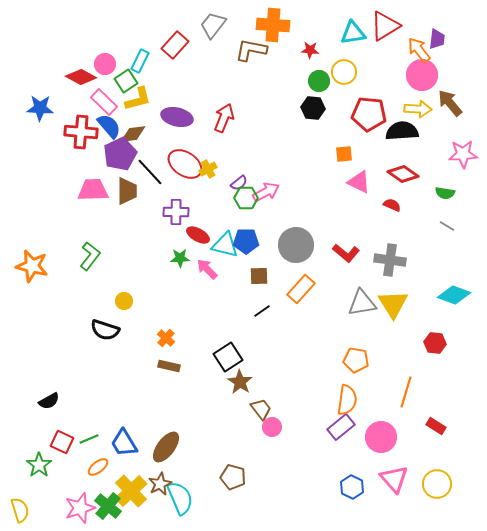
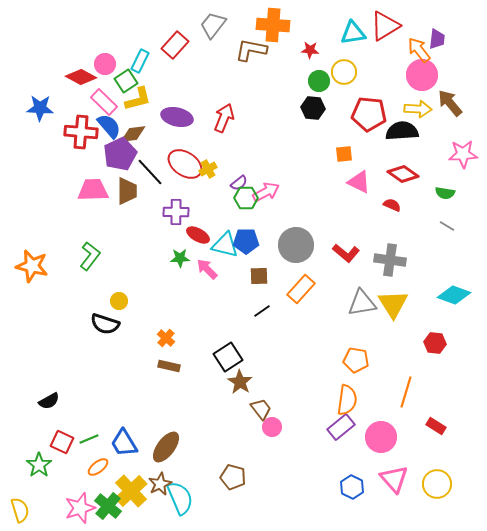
yellow circle at (124, 301): moved 5 px left
black semicircle at (105, 330): moved 6 px up
